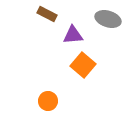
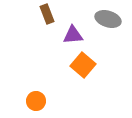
brown rectangle: rotated 42 degrees clockwise
orange circle: moved 12 px left
